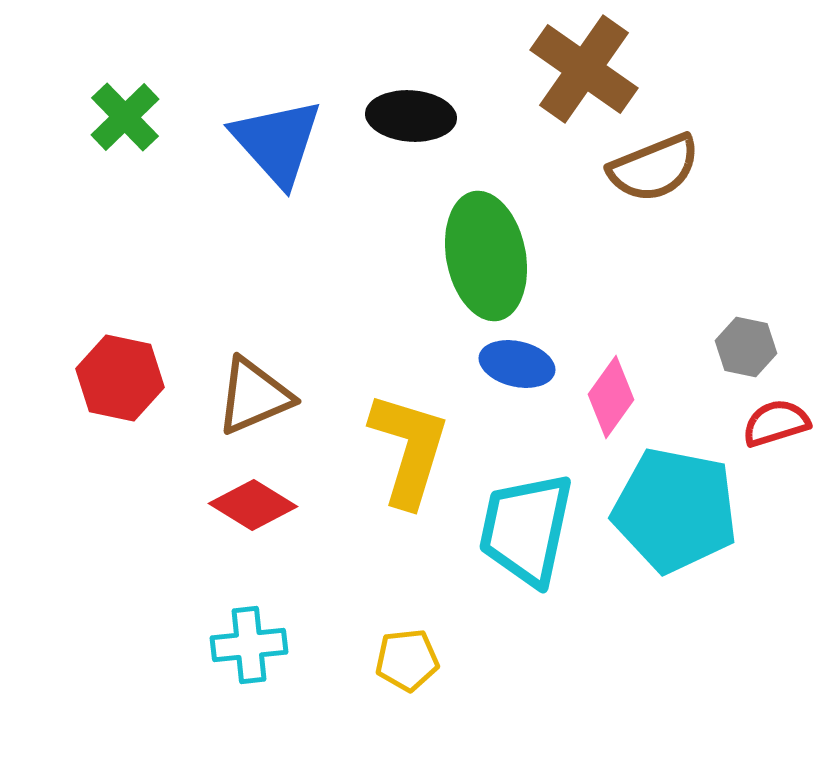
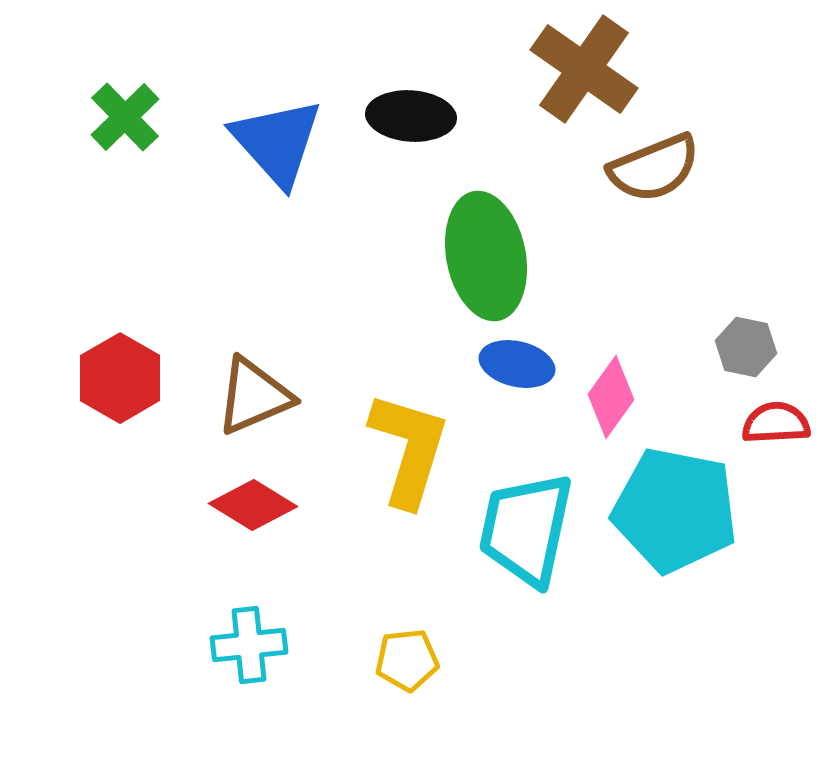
red hexagon: rotated 18 degrees clockwise
red semicircle: rotated 14 degrees clockwise
